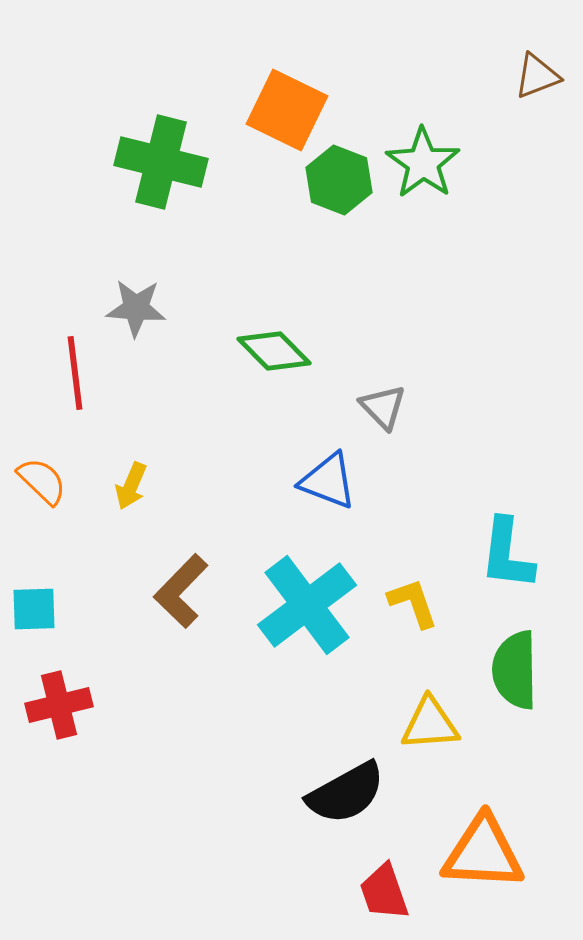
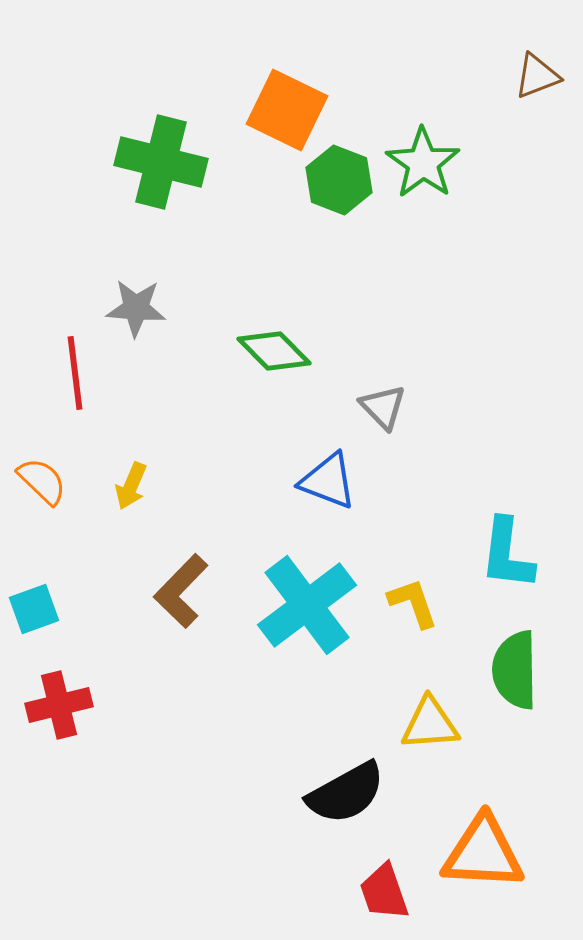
cyan square: rotated 18 degrees counterclockwise
